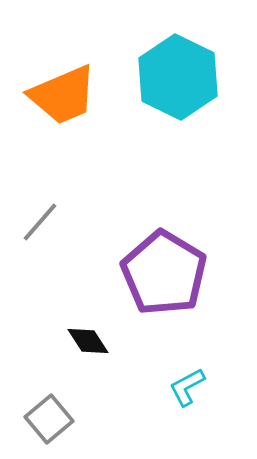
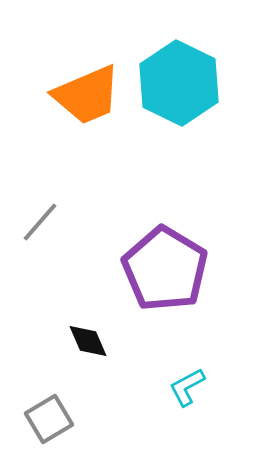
cyan hexagon: moved 1 px right, 6 px down
orange trapezoid: moved 24 px right
purple pentagon: moved 1 px right, 4 px up
black diamond: rotated 9 degrees clockwise
gray square: rotated 9 degrees clockwise
